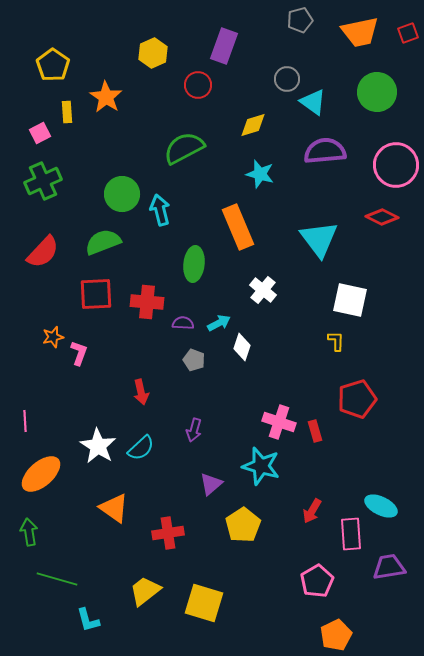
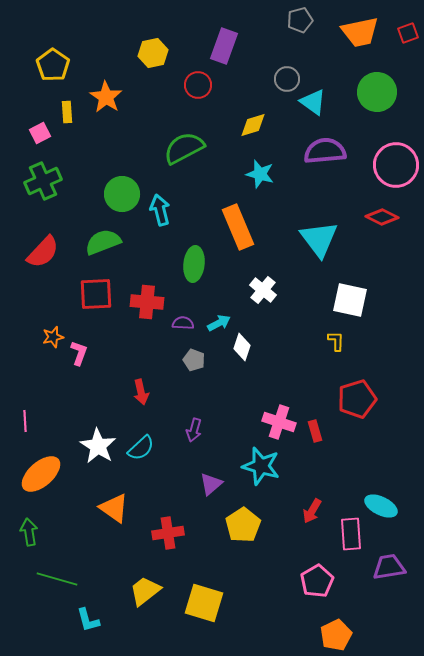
yellow hexagon at (153, 53): rotated 12 degrees clockwise
